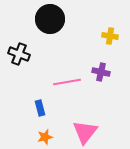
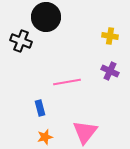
black circle: moved 4 px left, 2 px up
black cross: moved 2 px right, 13 px up
purple cross: moved 9 px right, 1 px up; rotated 12 degrees clockwise
